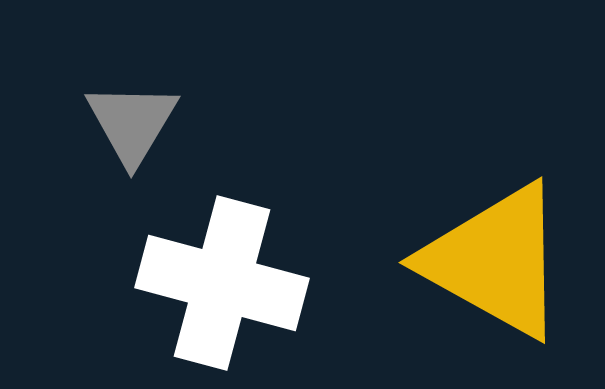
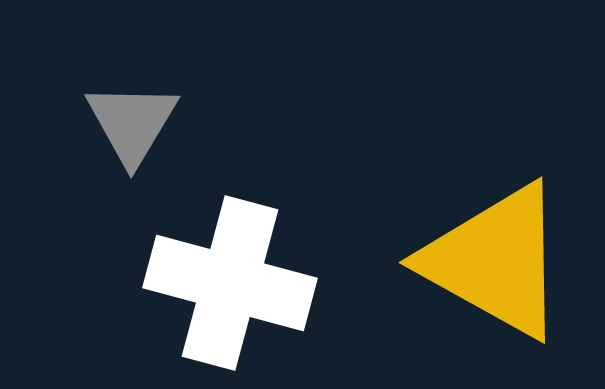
white cross: moved 8 px right
